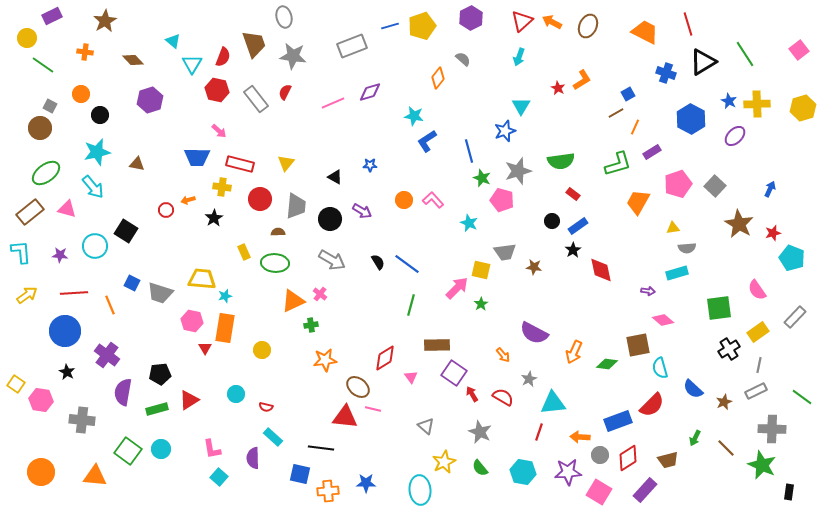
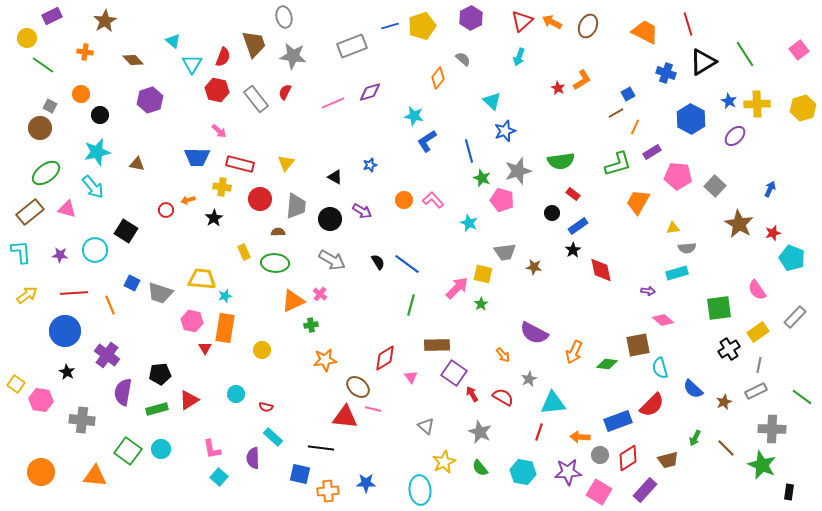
cyan triangle at (521, 106): moved 29 px left, 5 px up; rotated 18 degrees counterclockwise
blue star at (370, 165): rotated 16 degrees counterclockwise
pink pentagon at (678, 184): moved 8 px up; rotated 24 degrees clockwise
black circle at (552, 221): moved 8 px up
cyan circle at (95, 246): moved 4 px down
yellow square at (481, 270): moved 2 px right, 4 px down
